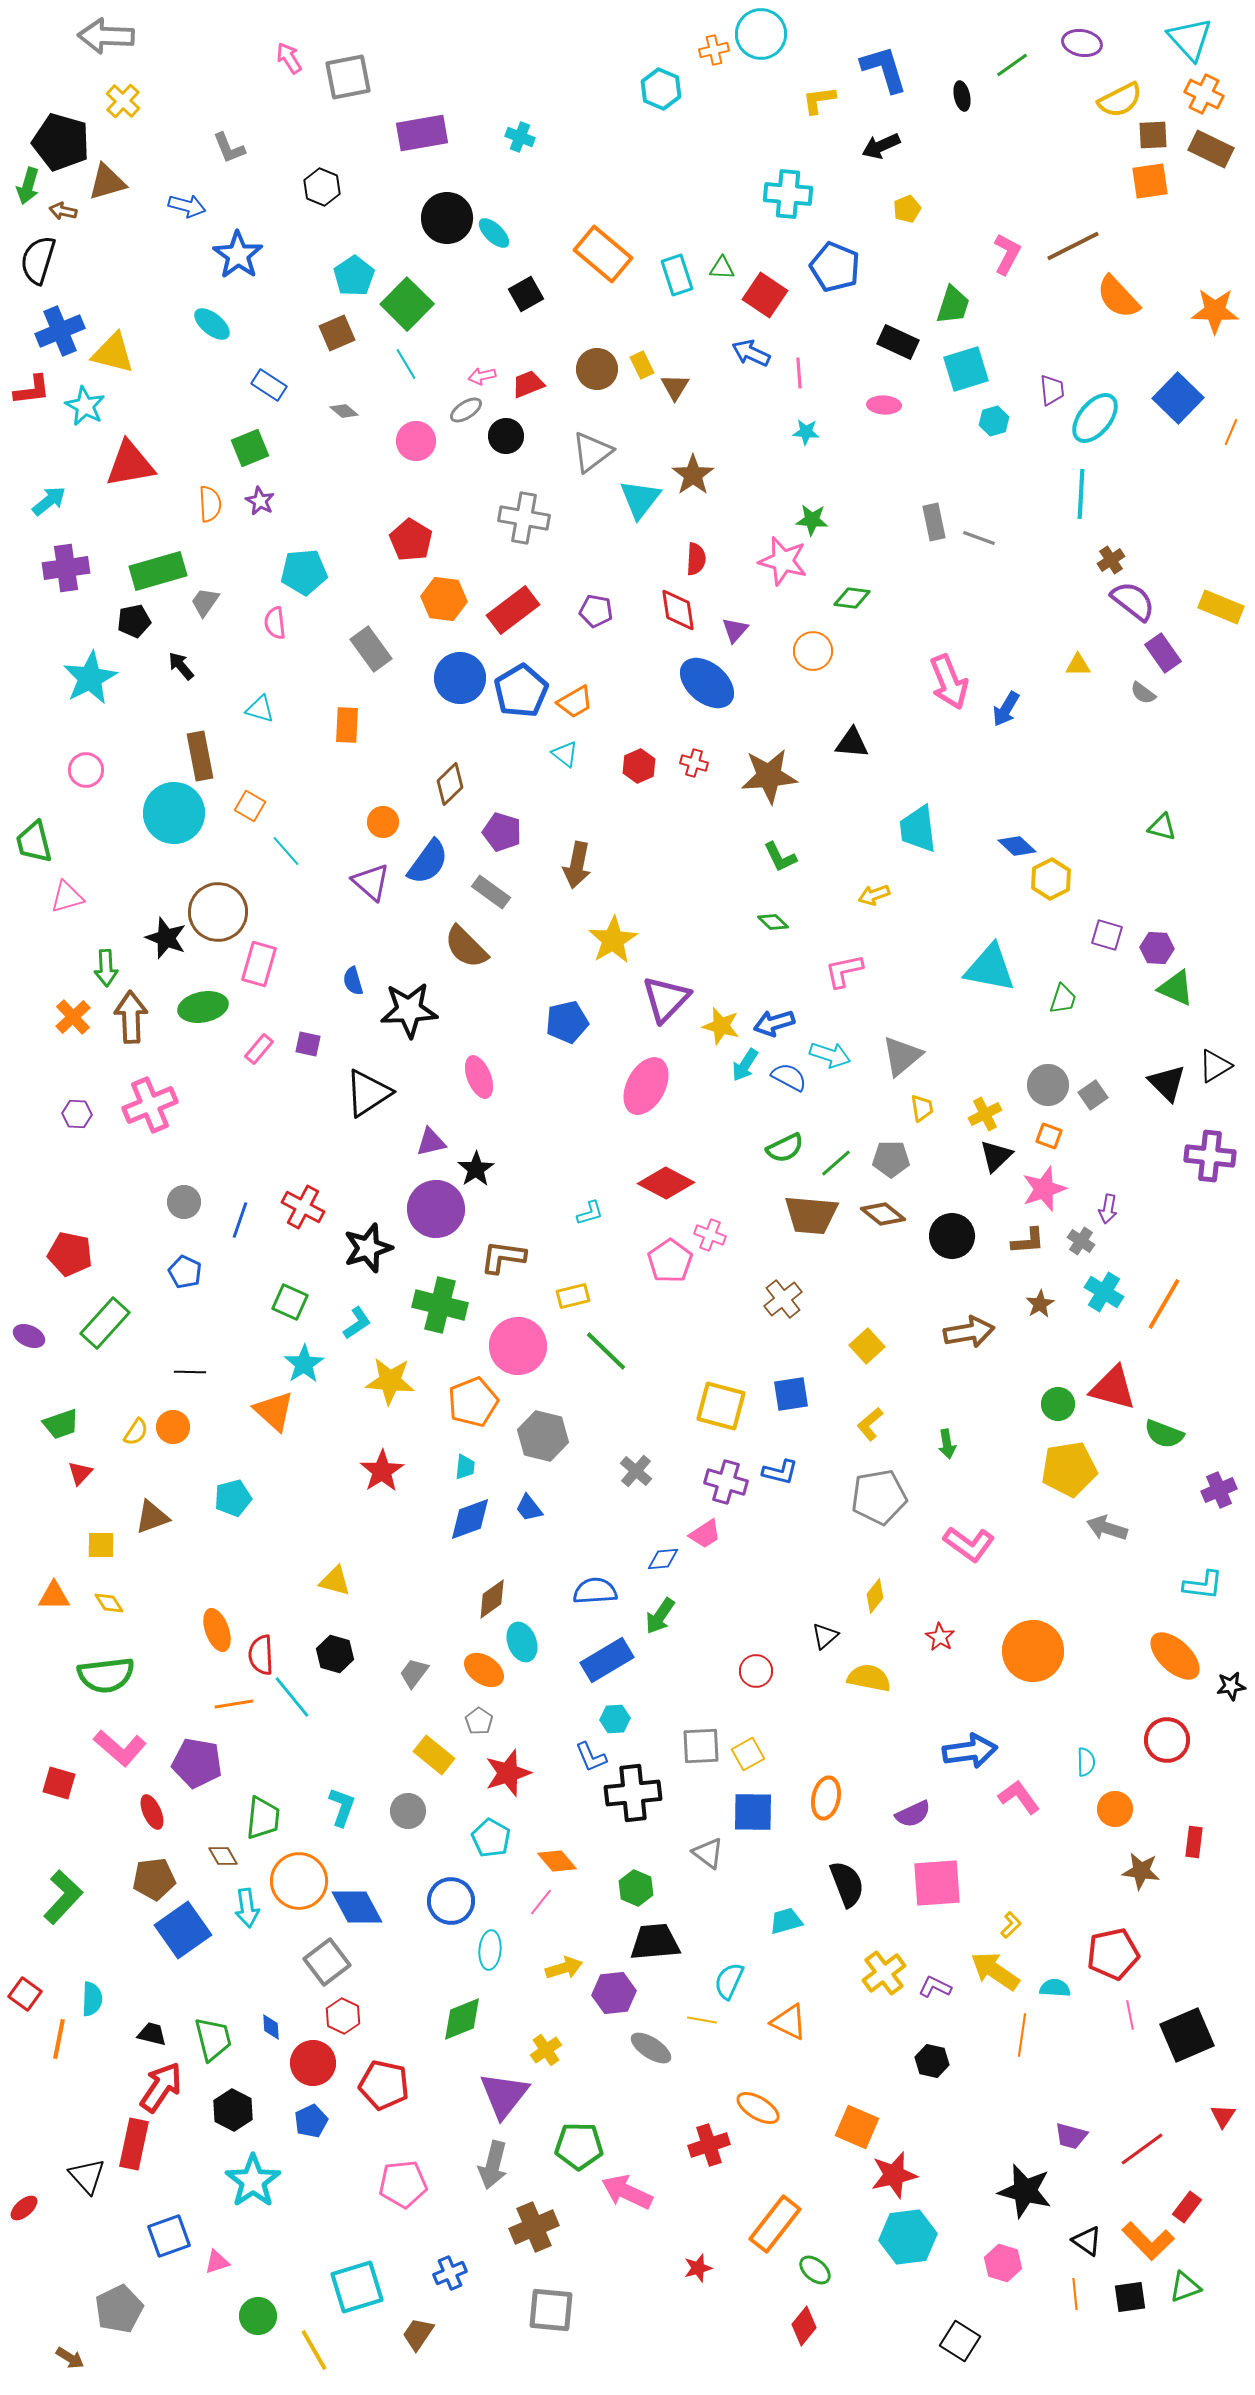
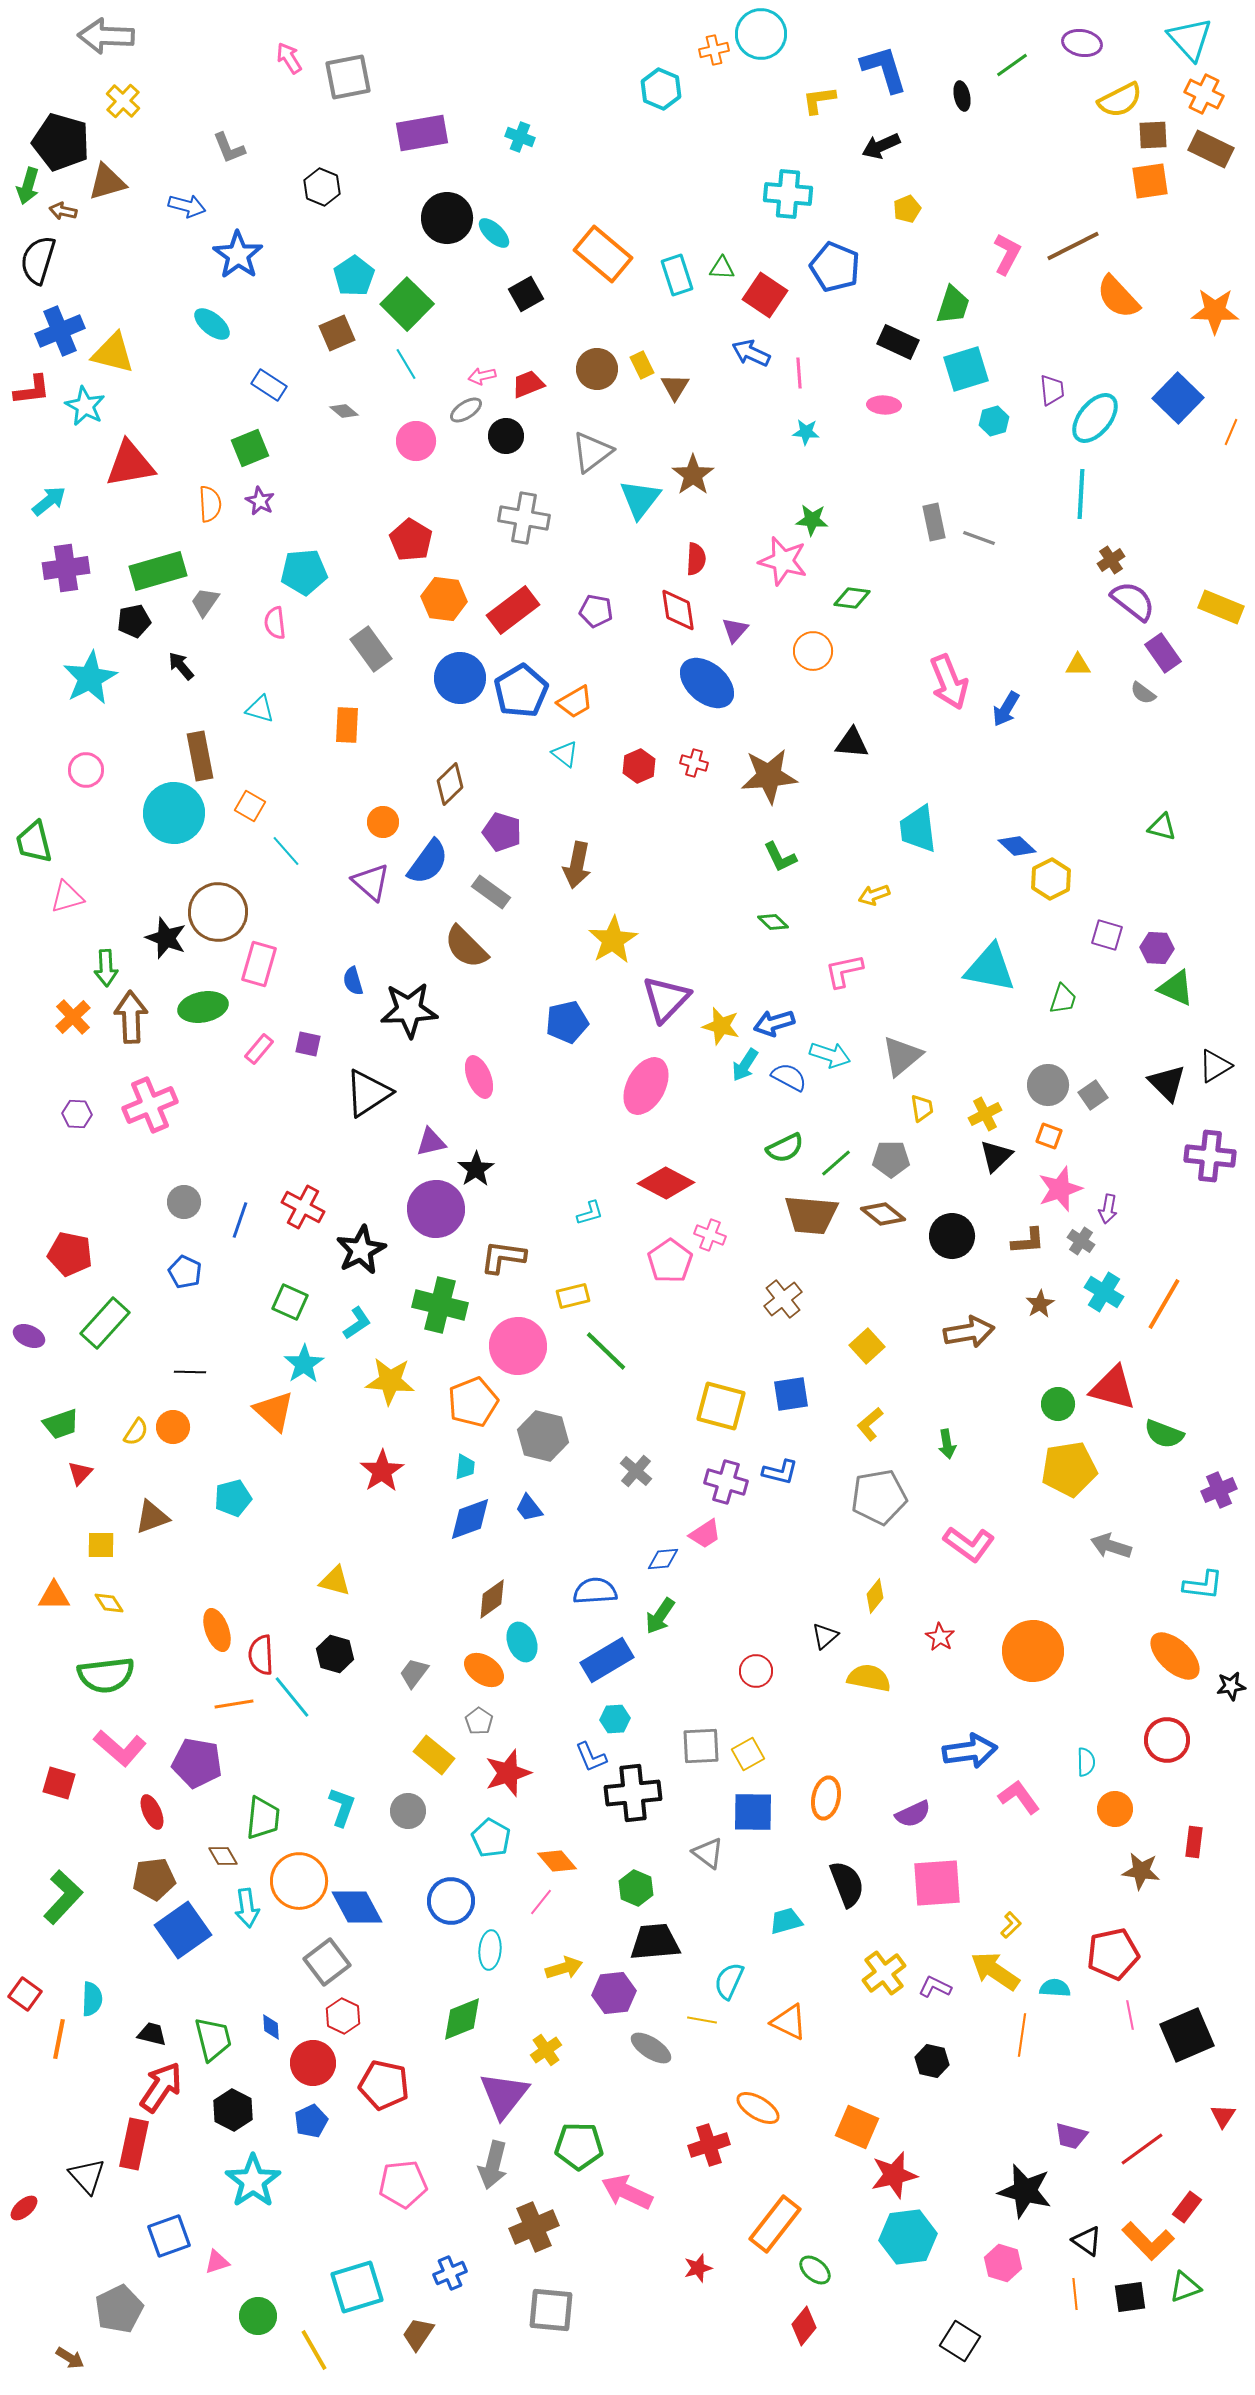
pink star at (1044, 1189): moved 16 px right
black star at (368, 1248): moved 7 px left, 2 px down; rotated 9 degrees counterclockwise
gray arrow at (1107, 1528): moved 4 px right, 18 px down
